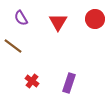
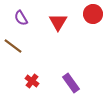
red circle: moved 2 px left, 5 px up
purple rectangle: moved 2 px right; rotated 54 degrees counterclockwise
